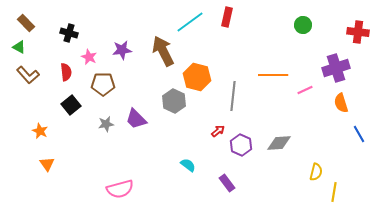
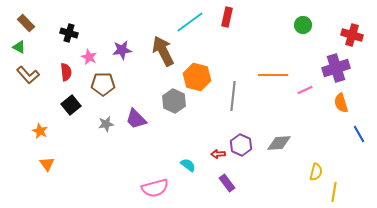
red cross: moved 6 px left, 3 px down; rotated 10 degrees clockwise
red arrow: moved 23 px down; rotated 144 degrees counterclockwise
pink semicircle: moved 35 px right, 1 px up
